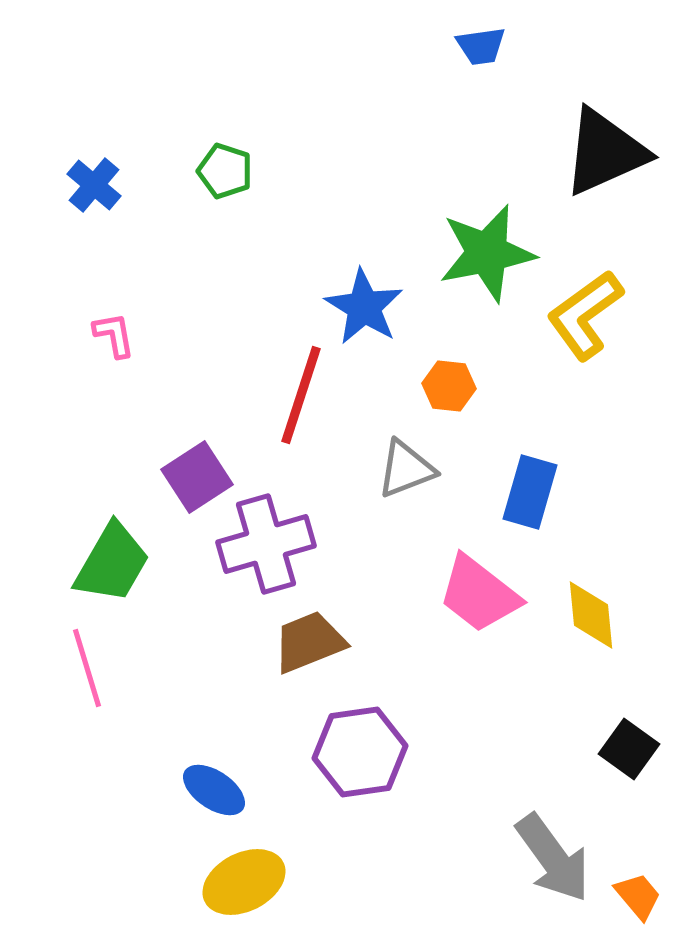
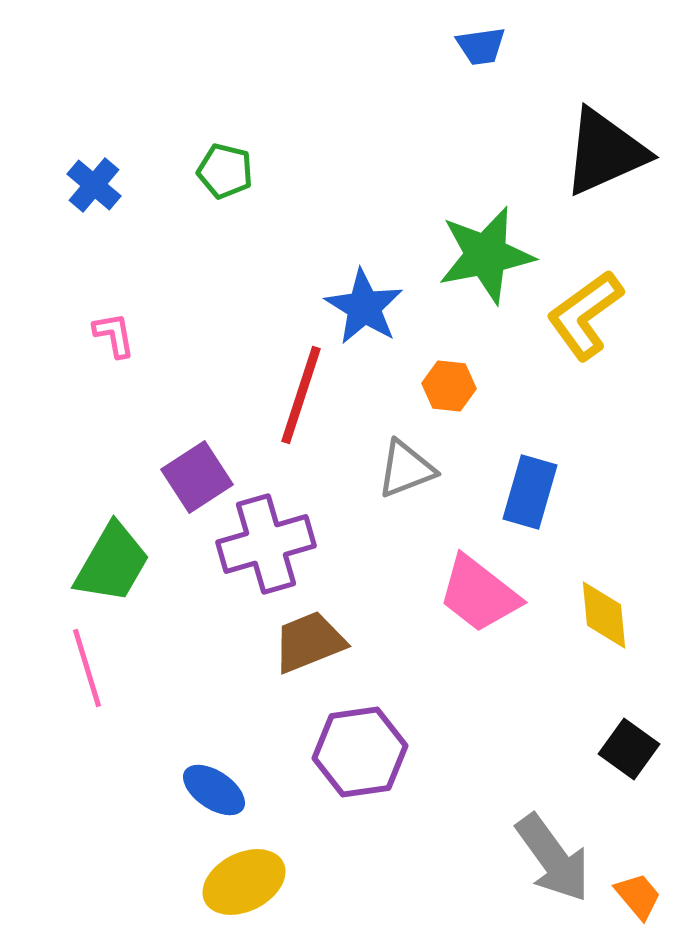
green pentagon: rotated 4 degrees counterclockwise
green star: moved 1 px left, 2 px down
yellow diamond: moved 13 px right
